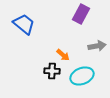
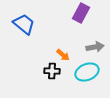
purple rectangle: moved 1 px up
gray arrow: moved 2 px left, 1 px down
cyan ellipse: moved 5 px right, 4 px up
